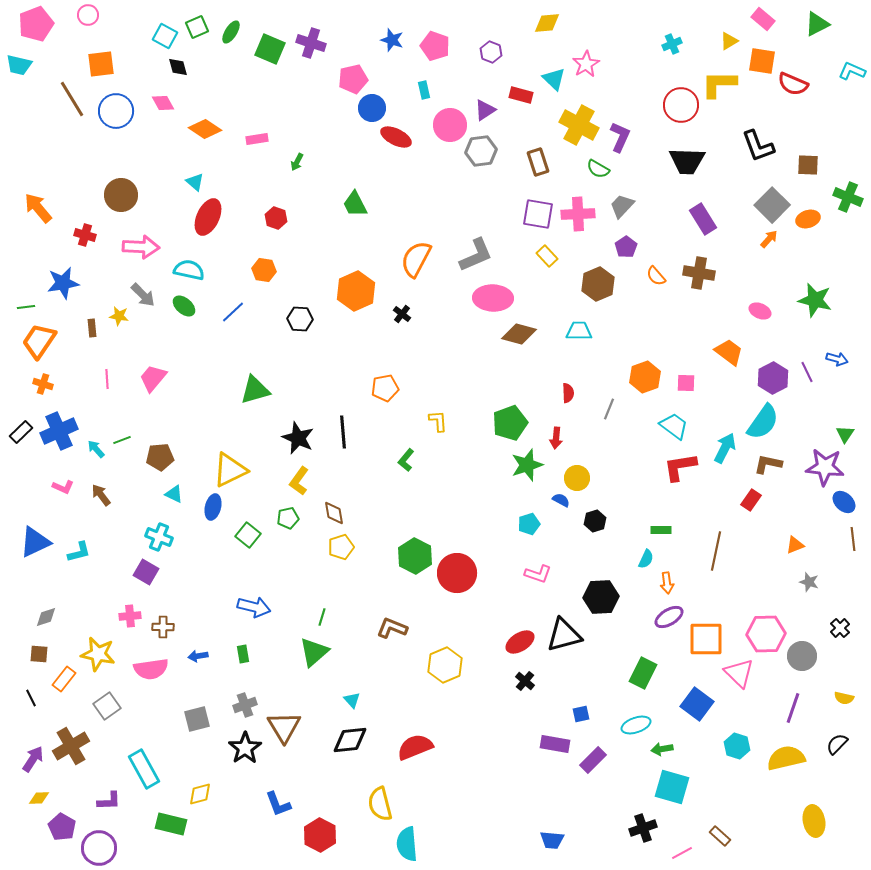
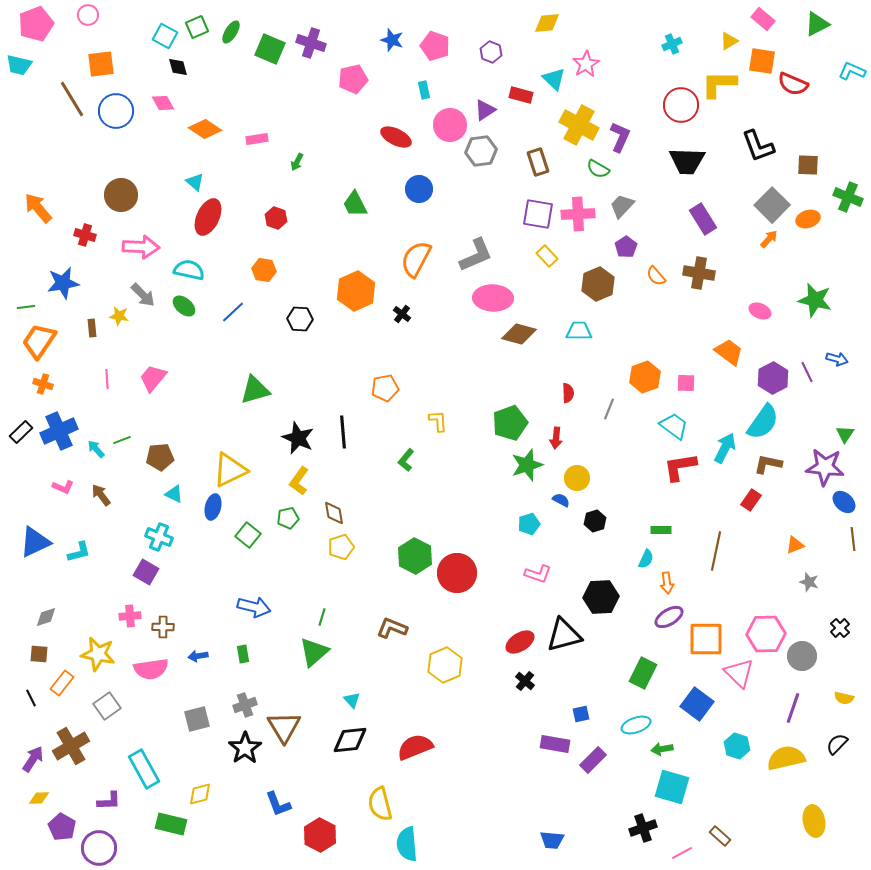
blue circle at (372, 108): moved 47 px right, 81 px down
orange rectangle at (64, 679): moved 2 px left, 4 px down
